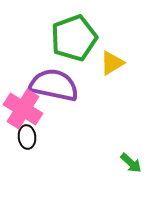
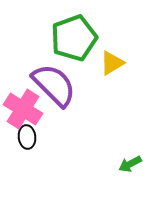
purple semicircle: rotated 33 degrees clockwise
green arrow: moved 1 px left, 1 px down; rotated 110 degrees clockwise
